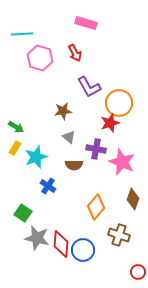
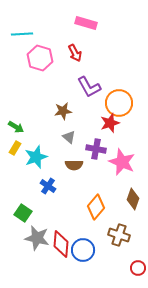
red circle: moved 4 px up
